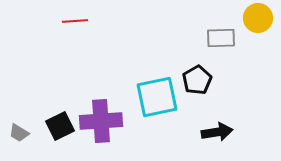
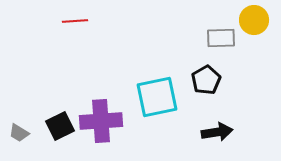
yellow circle: moved 4 px left, 2 px down
black pentagon: moved 9 px right
